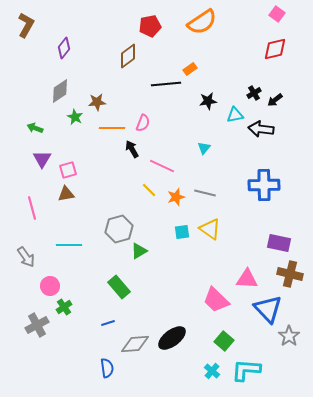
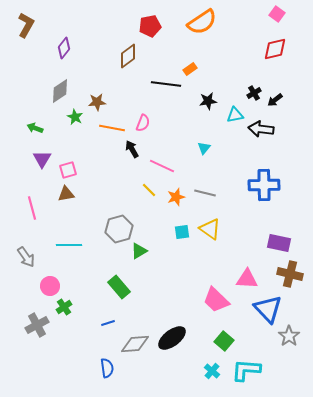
black line at (166, 84): rotated 12 degrees clockwise
orange line at (112, 128): rotated 10 degrees clockwise
